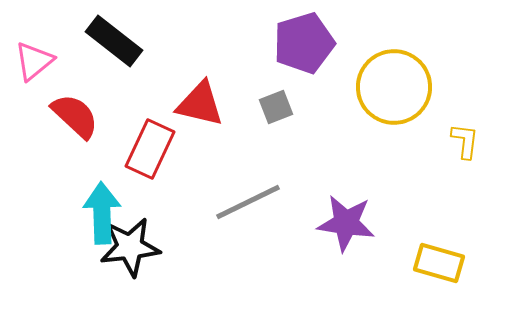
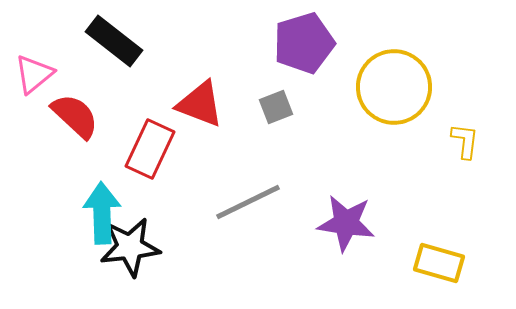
pink triangle: moved 13 px down
red triangle: rotated 8 degrees clockwise
